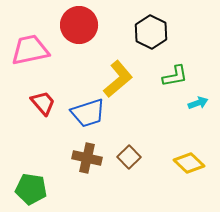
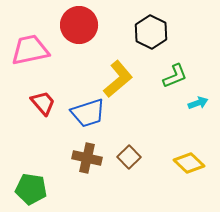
green L-shape: rotated 12 degrees counterclockwise
